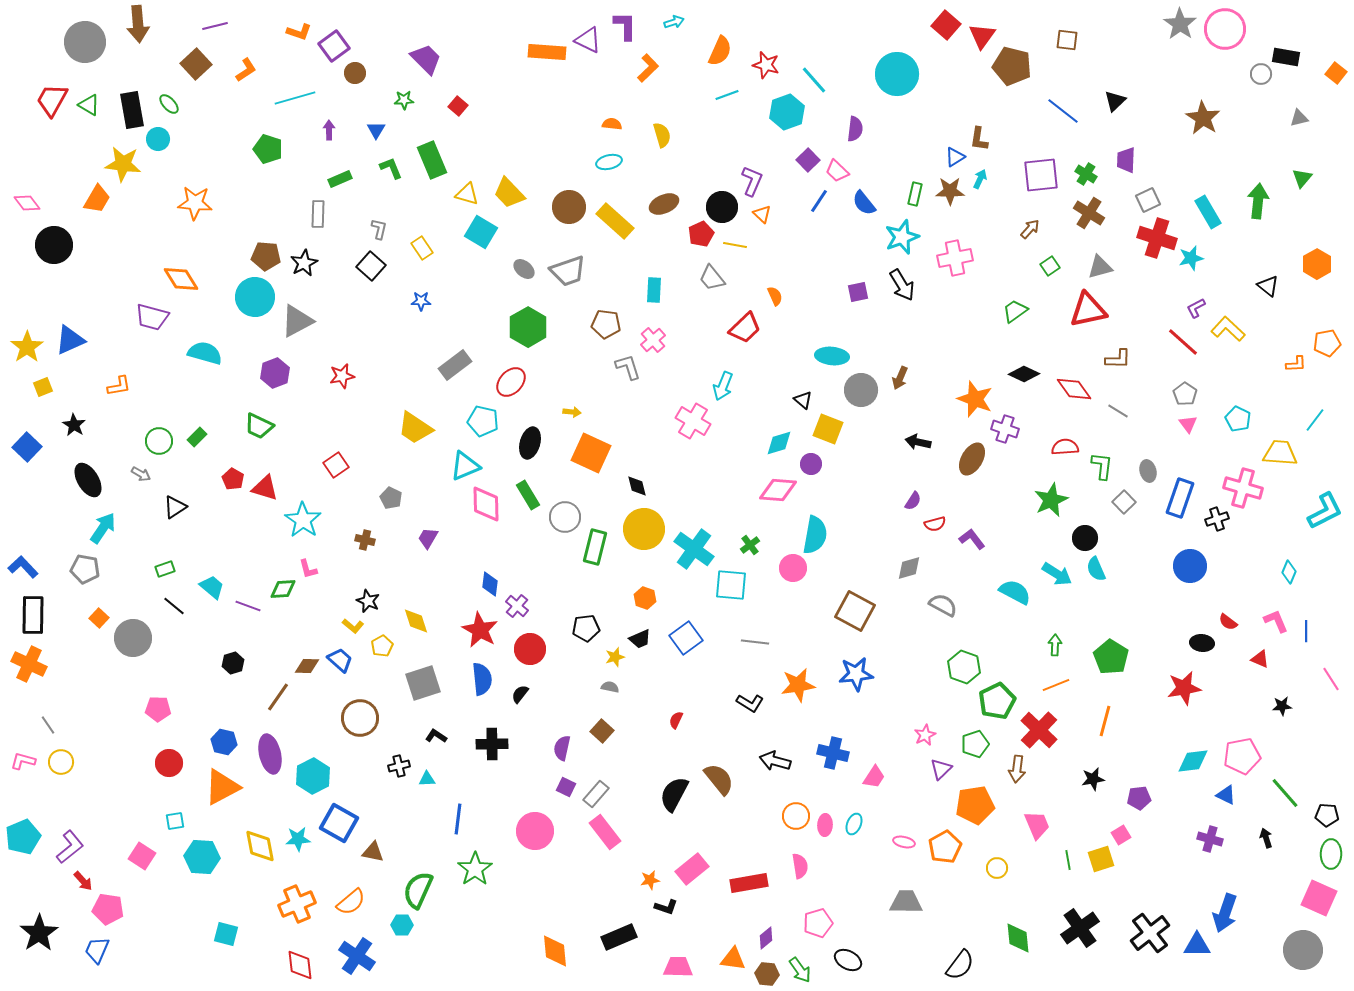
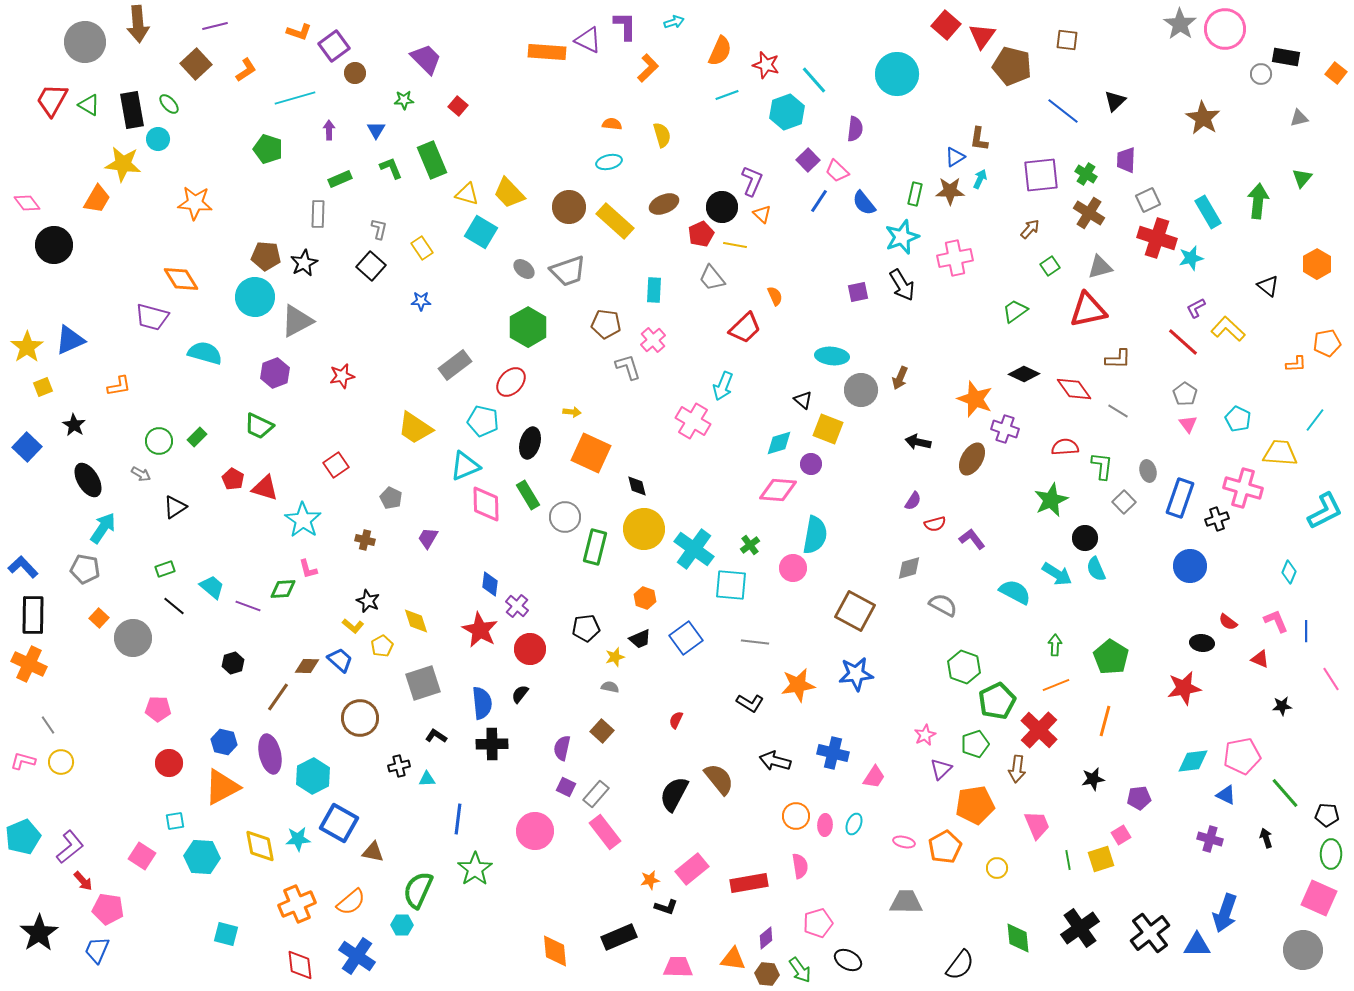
blue semicircle at (482, 679): moved 24 px down
